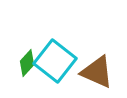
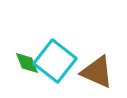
green diamond: rotated 64 degrees counterclockwise
